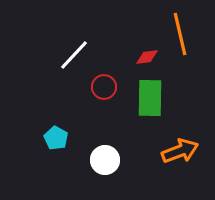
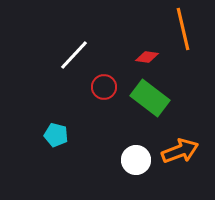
orange line: moved 3 px right, 5 px up
red diamond: rotated 15 degrees clockwise
green rectangle: rotated 54 degrees counterclockwise
cyan pentagon: moved 3 px up; rotated 15 degrees counterclockwise
white circle: moved 31 px right
